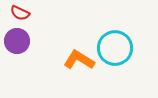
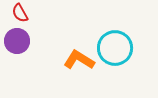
red semicircle: rotated 36 degrees clockwise
